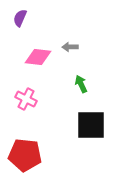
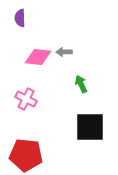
purple semicircle: rotated 24 degrees counterclockwise
gray arrow: moved 6 px left, 5 px down
black square: moved 1 px left, 2 px down
red pentagon: moved 1 px right
